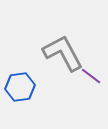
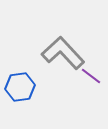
gray L-shape: rotated 15 degrees counterclockwise
